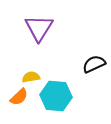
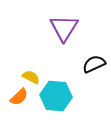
purple triangle: moved 25 px right
yellow semicircle: rotated 36 degrees clockwise
